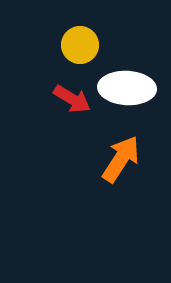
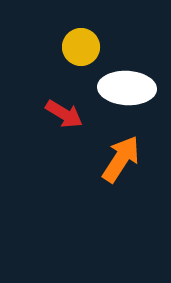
yellow circle: moved 1 px right, 2 px down
red arrow: moved 8 px left, 15 px down
